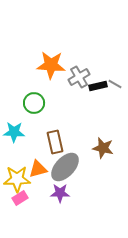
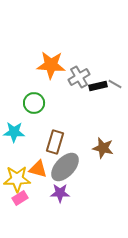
brown rectangle: rotated 30 degrees clockwise
orange triangle: rotated 30 degrees clockwise
